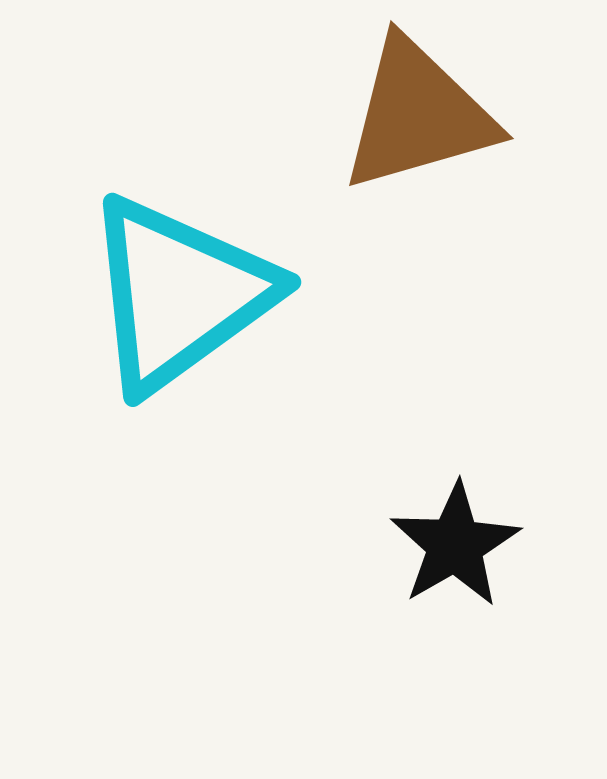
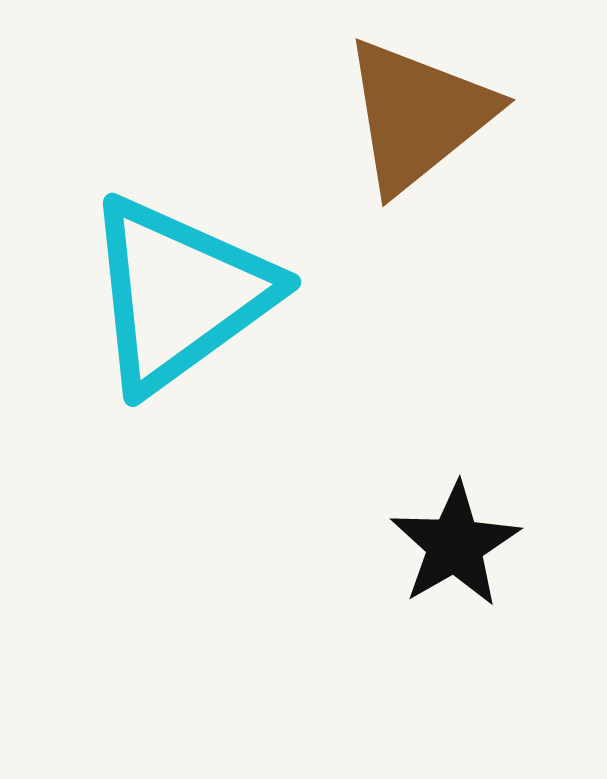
brown triangle: rotated 23 degrees counterclockwise
